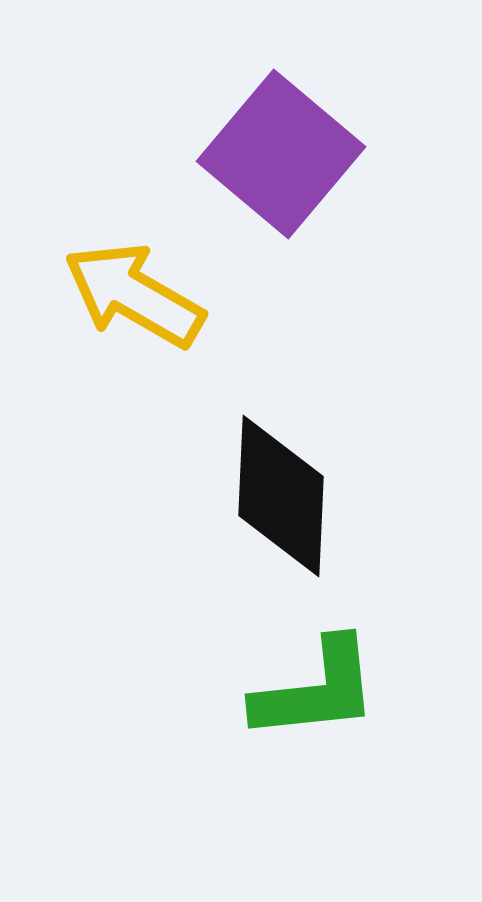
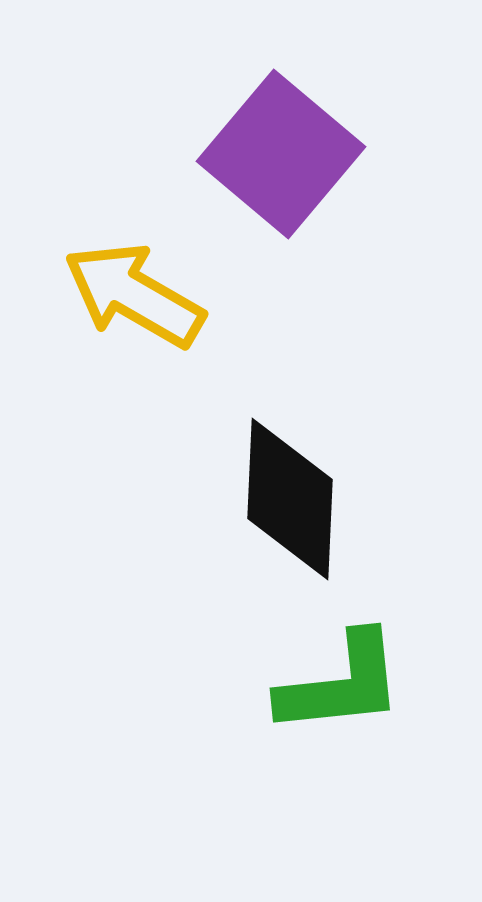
black diamond: moved 9 px right, 3 px down
green L-shape: moved 25 px right, 6 px up
